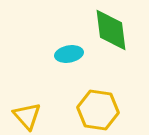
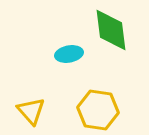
yellow triangle: moved 4 px right, 5 px up
